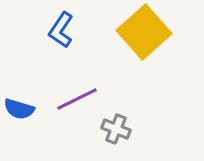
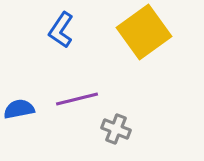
yellow square: rotated 6 degrees clockwise
purple line: rotated 12 degrees clockwise
blue semicircle: rotated 152 degrees clockwise
